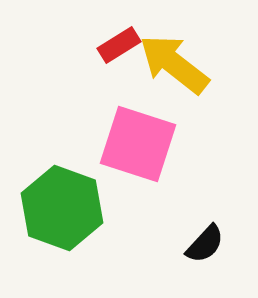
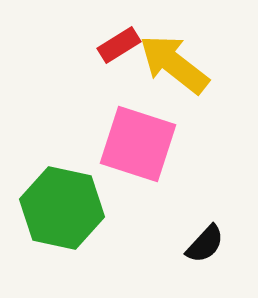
green hexagon: rotated 8 degrees counterclockwise
